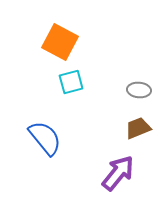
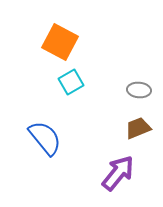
cyan square: rotated 15 degrees counterclockwise
